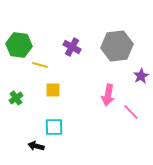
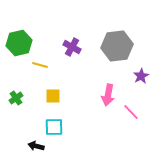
green hexagon: moved 2 px up; rotated 20 degrees counterclockwise
yellow square: moved 6 px down
